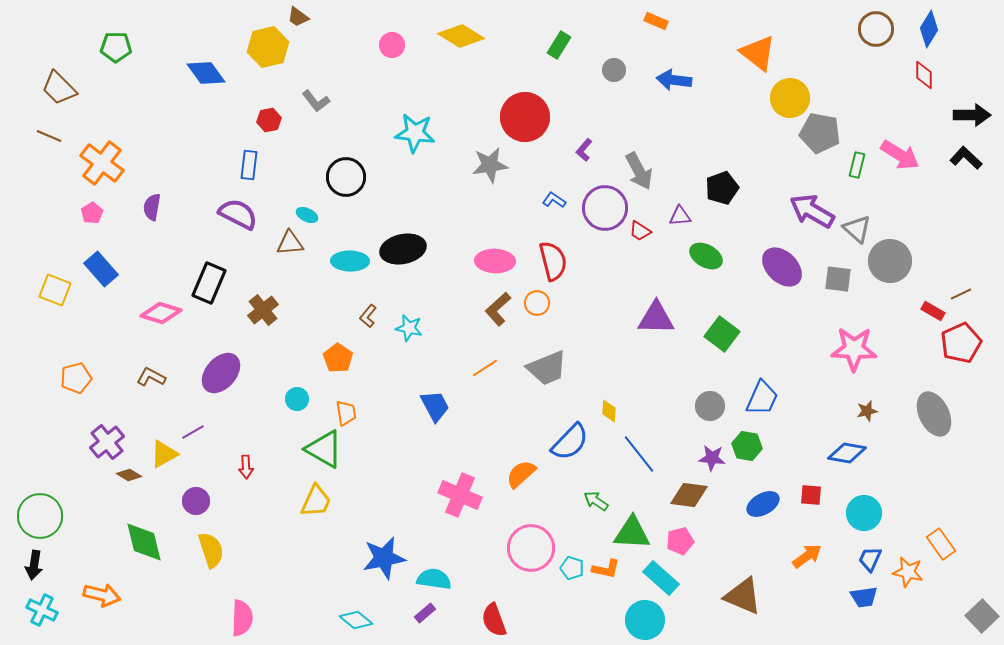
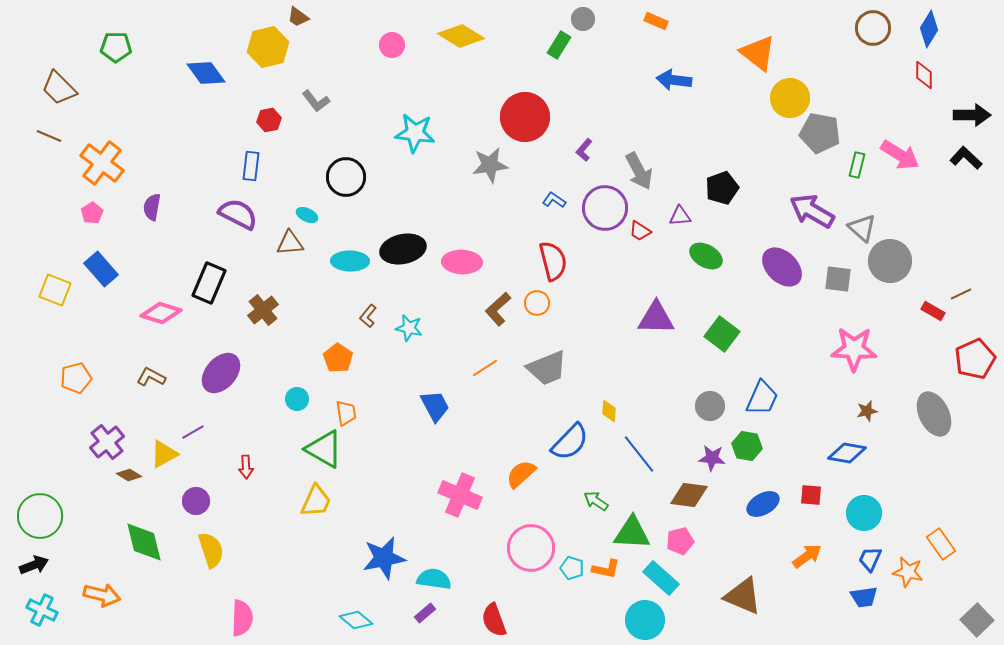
brown circle at (876, 29): moved 3 px left, 1 px up
gray circle at (614, 70): moved 31 px left, 51 px up
blue rectangle at (249, 165): moved 2 px right, 1 px down
gray triangle at (857, 229): moved 5 px right, 1 px up
pink ellipse at (495, 261): moved 33 px left, 1 px down
red pentagon at (961, 343): moved 14 px right, 16 px down
black arrow at (34, 565): rotated 120 degrees counterclockwise
gray square at (982, 616): moved 5 px left, 4 px down
